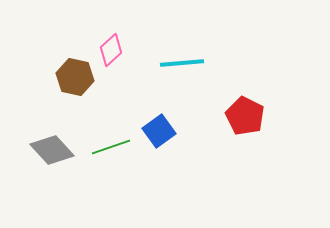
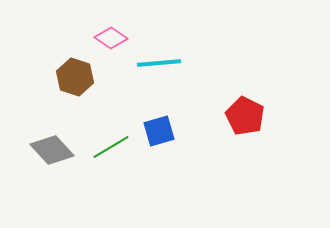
pink diamond: moved 12 px up; rotated 76 degrees clockwise
cyan line: moved 23 px left
brown hexagon: rotated 6 degrees clockwise
blue square: rotated 20 degrees clockwise
green line: rotated 12 degrees counterclockwise
